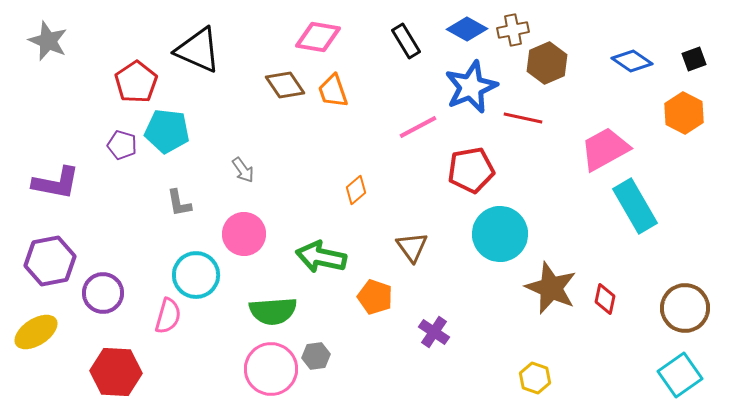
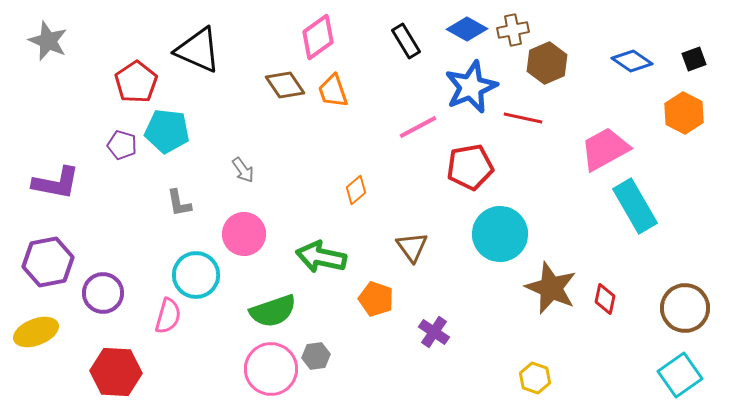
pink diamond at (318, 37): rotated 45 degrees counterclockwise
red pentagon at (471, 170): moved 1 px left, 3 px up
purple hexagon at (50, 261): moved 2 px left, 1 px down
orange pentagon at (375, 297): moved 1 px right, 2 px down
green semicircle at (273, 311): rotated 15 degrees counterclockwise
yellow ellipse at (36, 332): rotated 12 degrees clockwise
